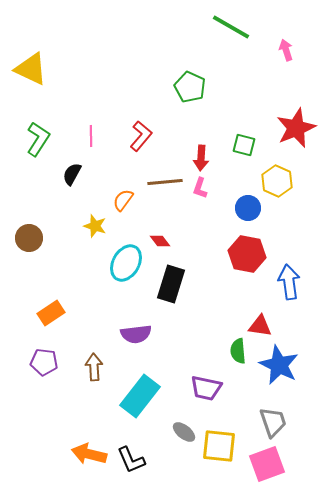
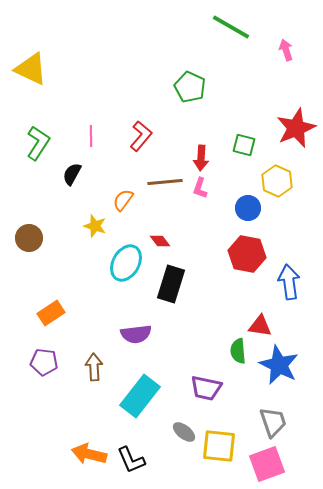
green L-shape: moved 4 px down
